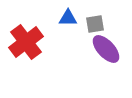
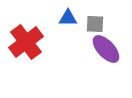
gray square: rotated 12 degrees clockwise
